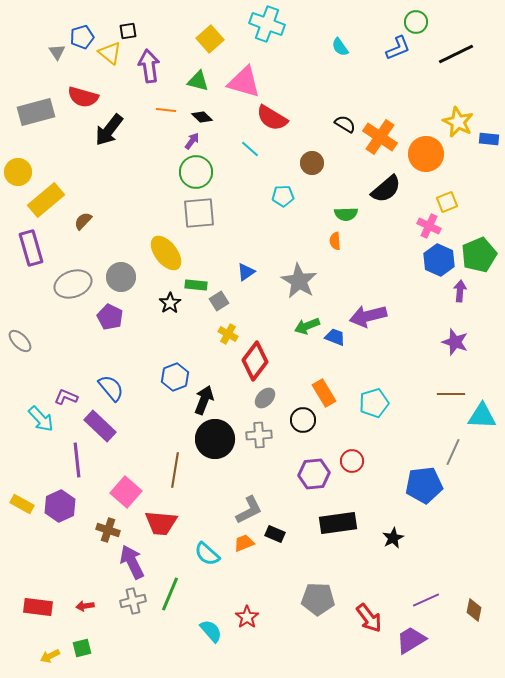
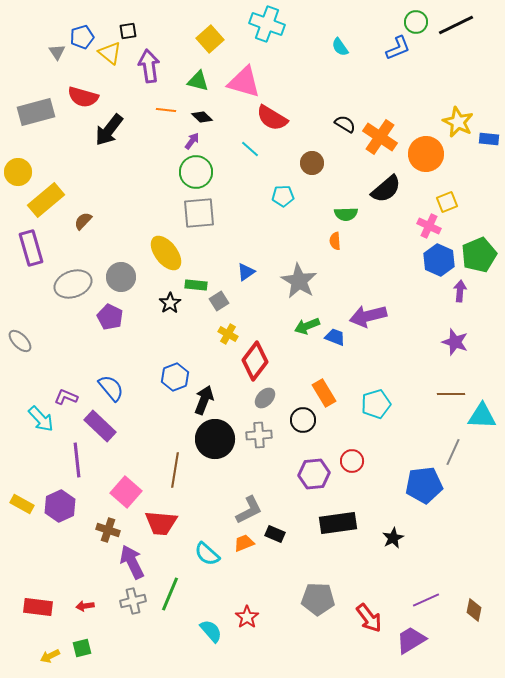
black line at (456, 54): moved 29 px up
cyan pentagon at (374, 403): moved 2 px right, 1 px down
